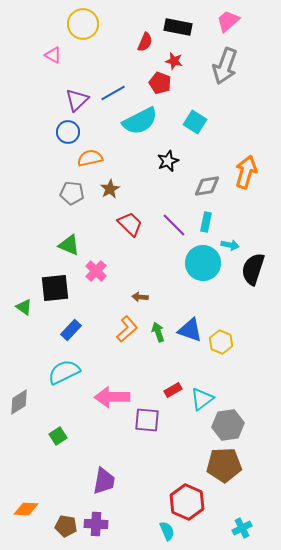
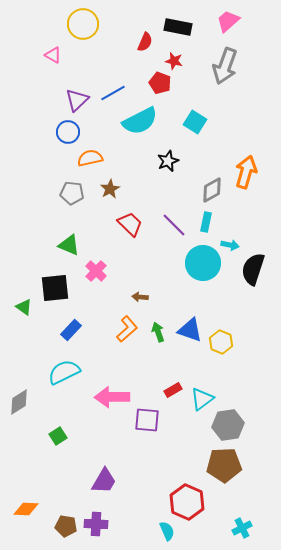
gray diamond at (207, 186): moved 5 px right, 4 px down; rotated 20 degrees counterclockwise
purple trapezoid at (104, 481): rotated 20 degrees clockwise
